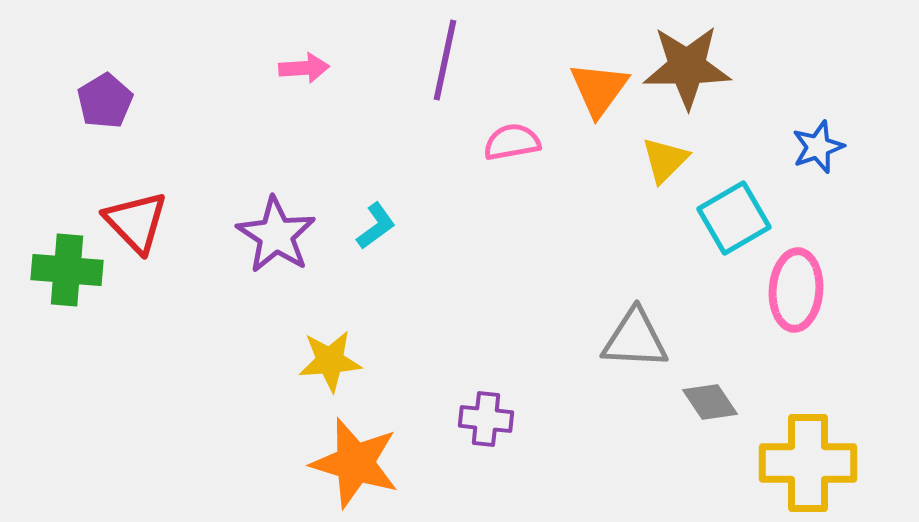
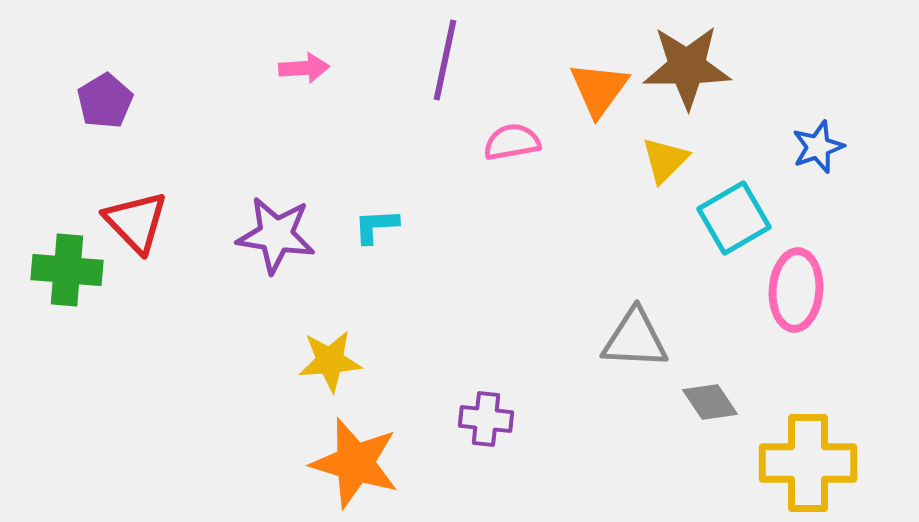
cyan L-shape: rotated 147 degrees counterclockwise
purple star: rotated 24 degrees counterclockwise
